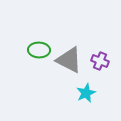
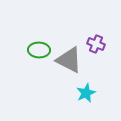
purple cross: moved 4 px left, 17 px up
